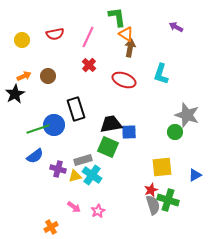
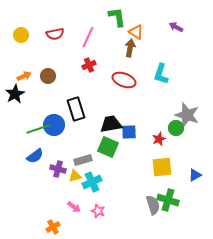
orange triangle: moved 10 px right, 2 px up
yellow circle: moved 1 px left, 5 px up
red cross: rotated 24 degrees clockwise
green circle: moved 1 px right, 4 px up
cyan cross: moved 7 px down; rotated 30 degrees clockwise
red star: moved 8 px right, 51 px up
pink star: rotated 24 degrees counterclockwise
orange cross: moved 2 px right
